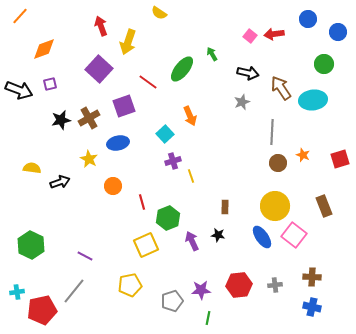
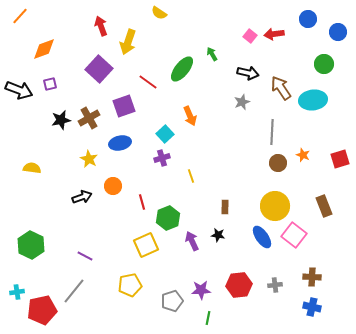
blue ellipse at (118, 143): moved 2 px right
purple cross at (173, 161): moved 11 px left, 3 px up
black arrow at (60, 182): moved 22 px right, 15 px down
